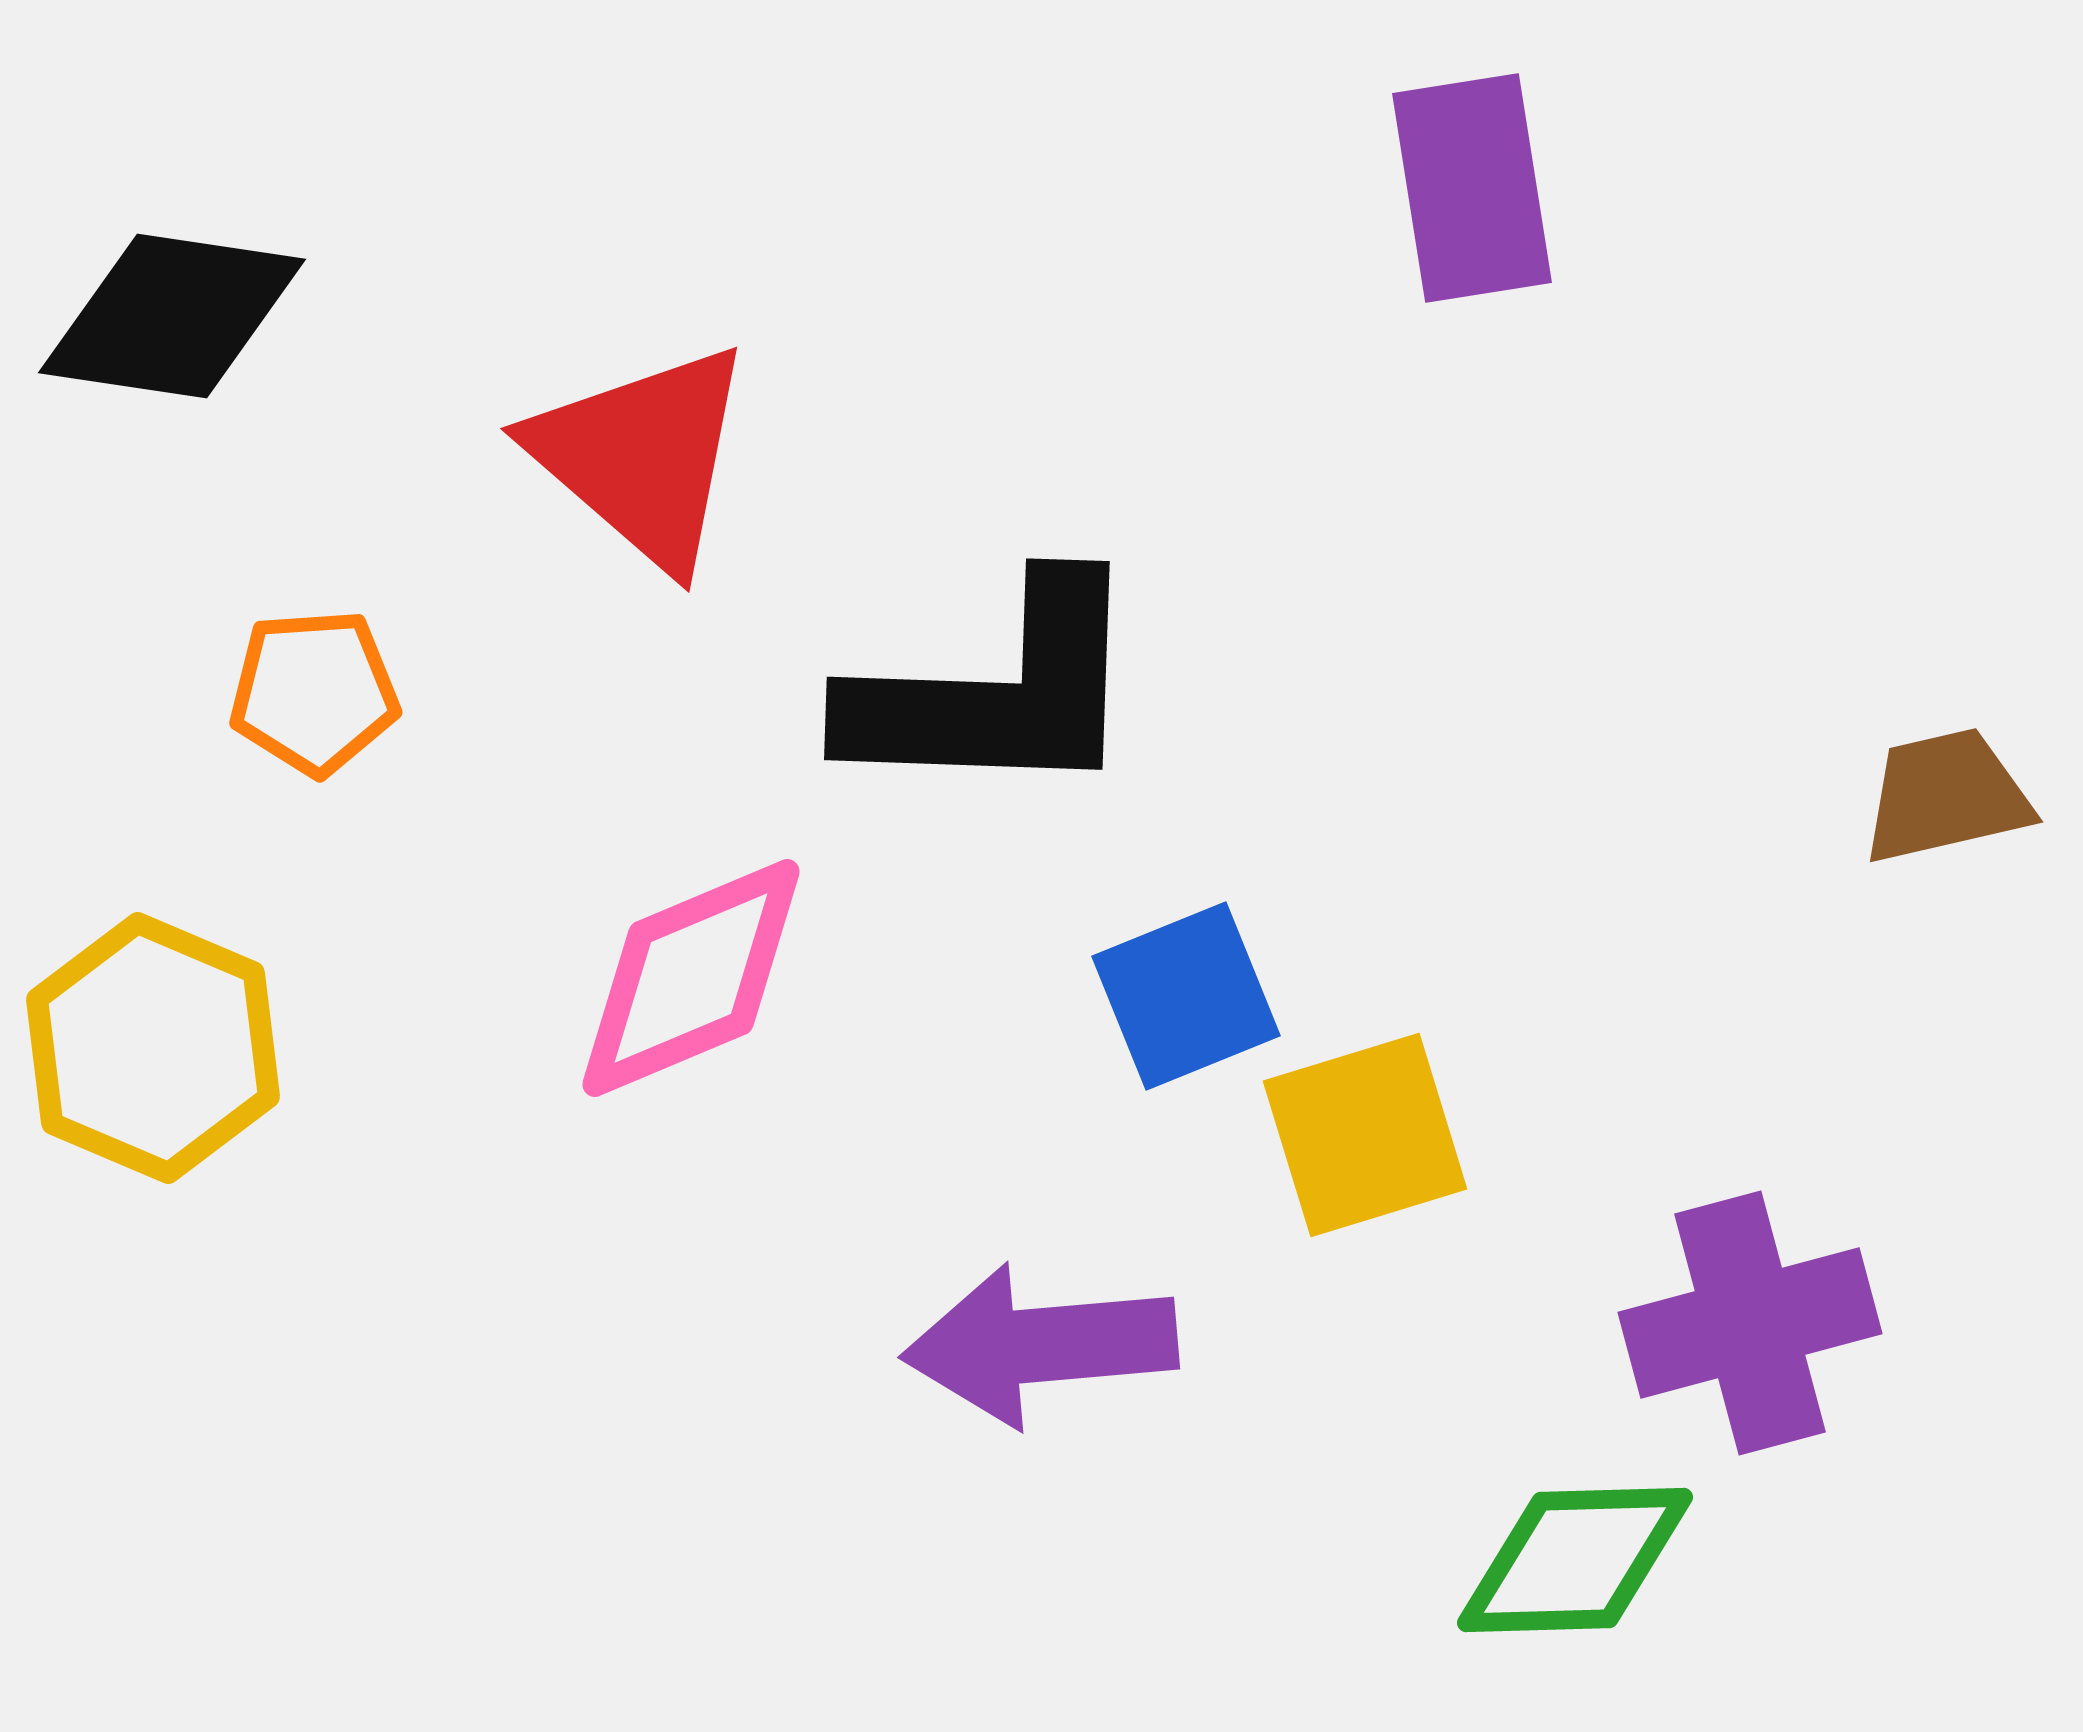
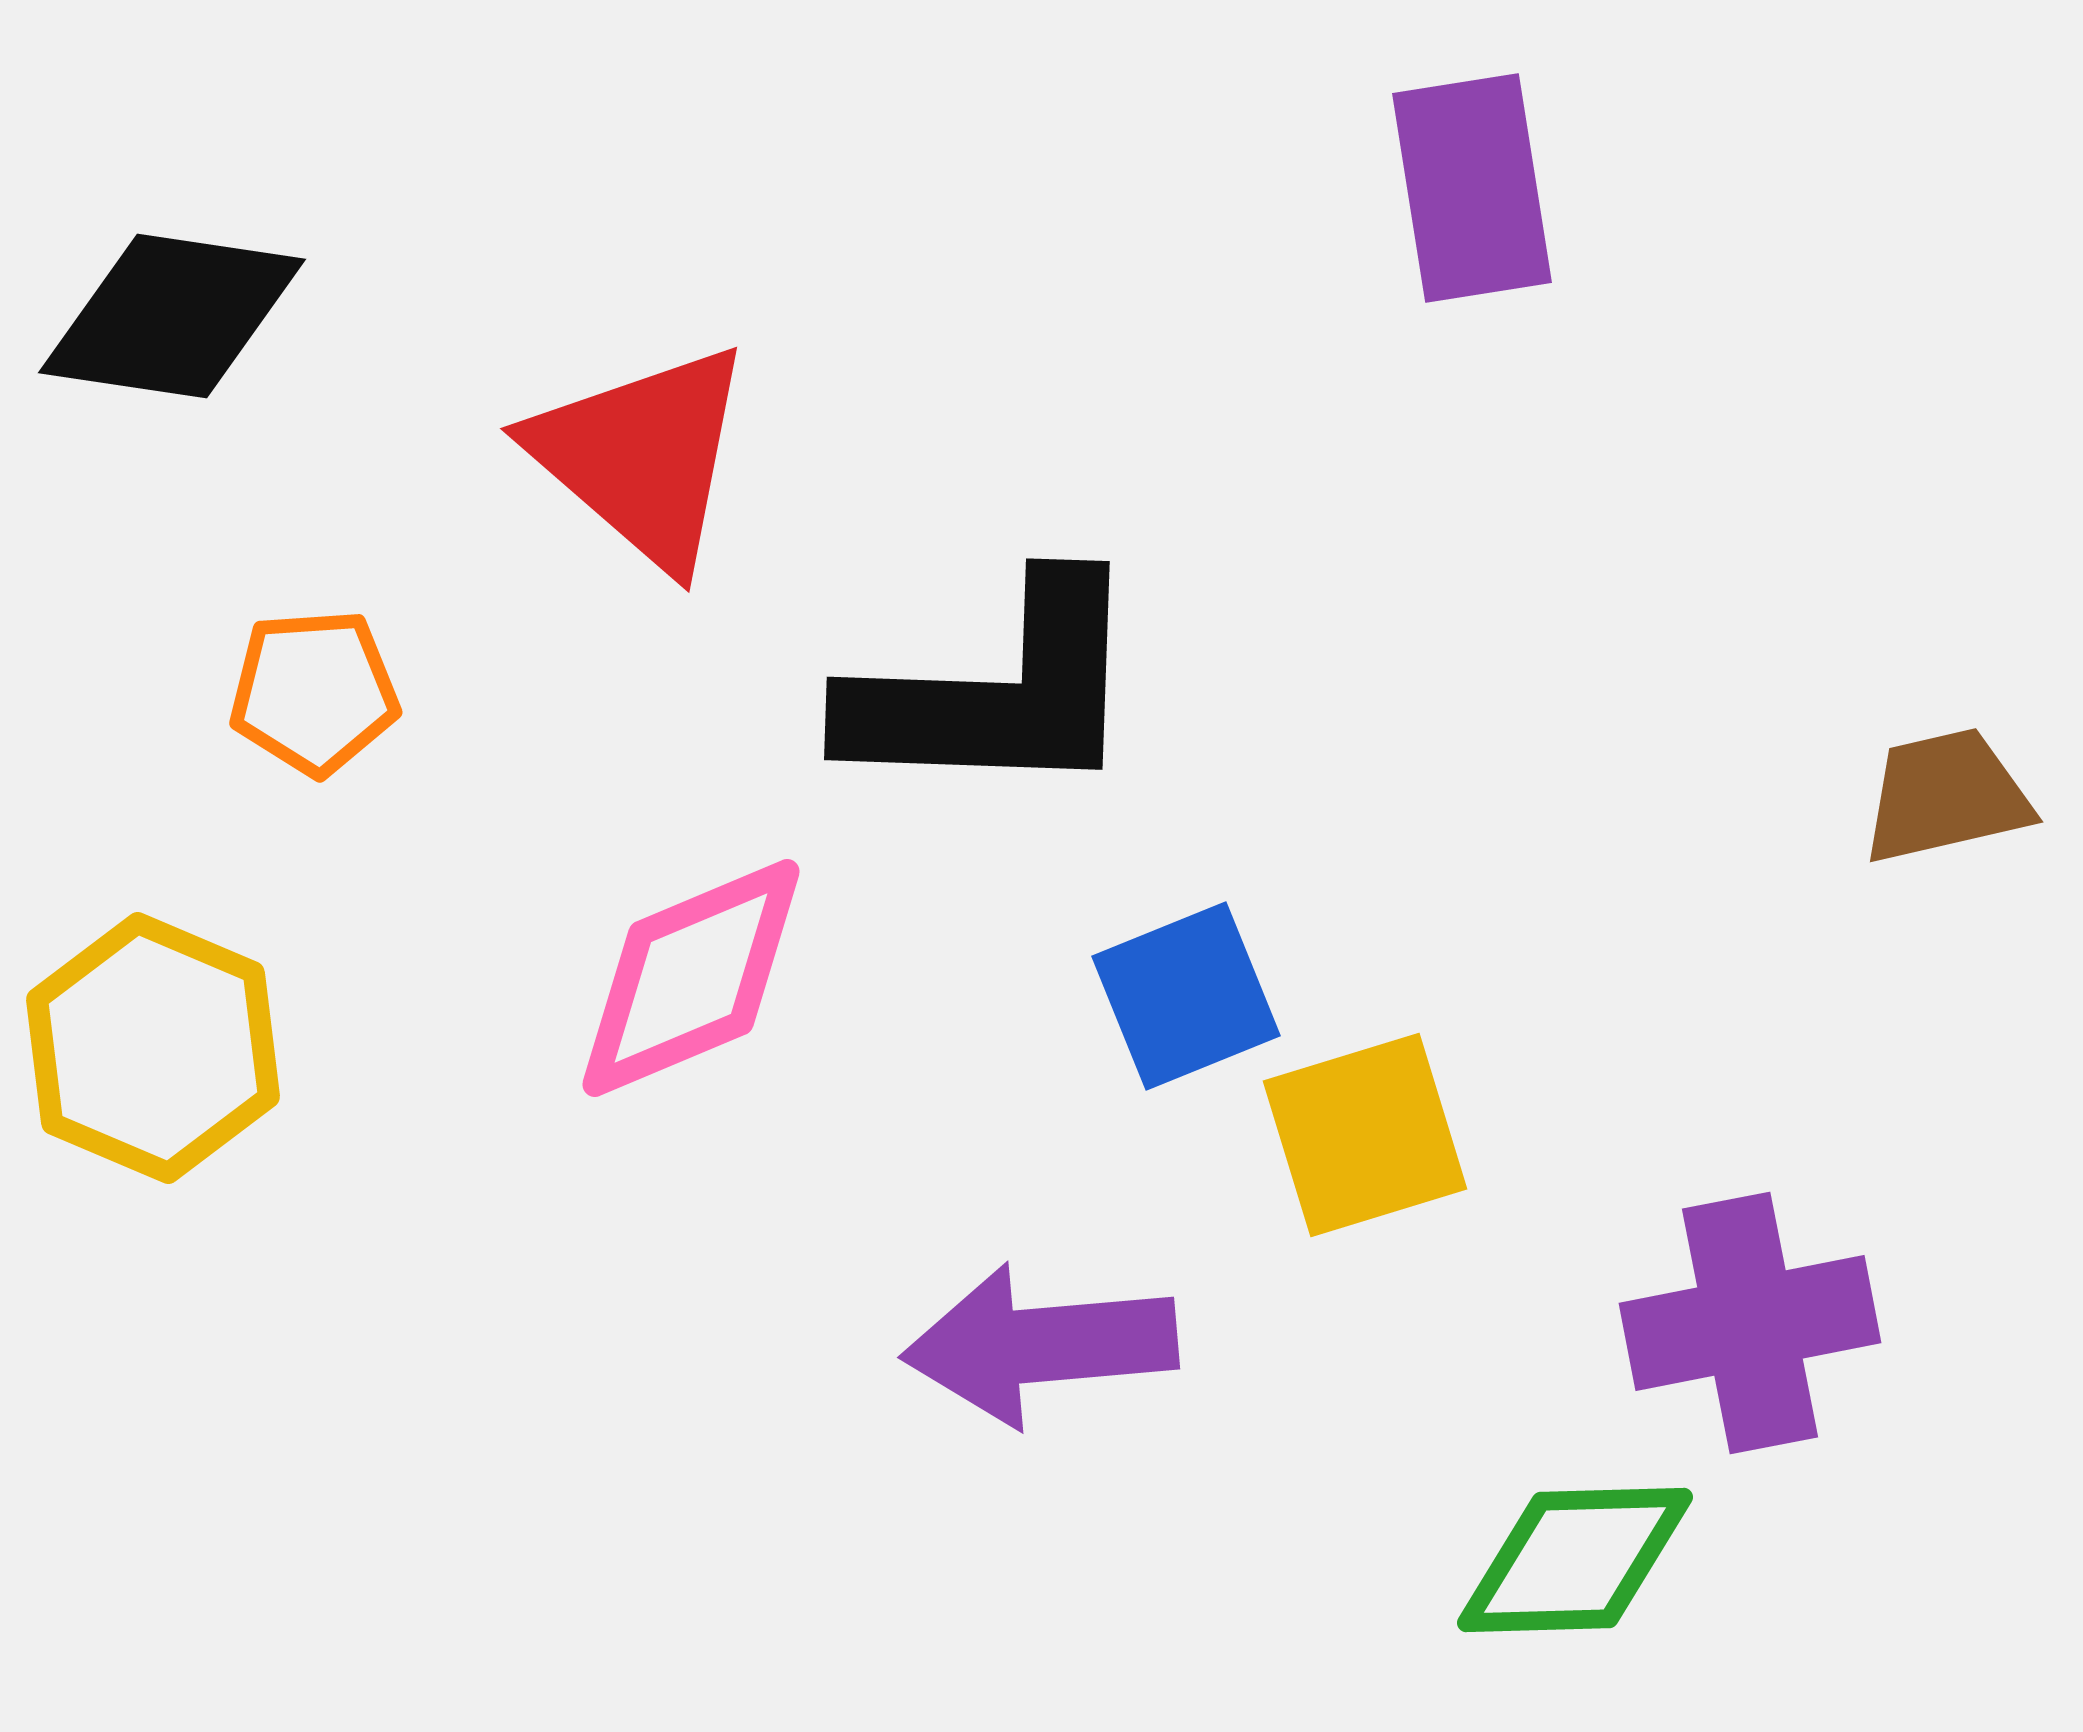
purple cross: rotated 4 degrees clockwise
